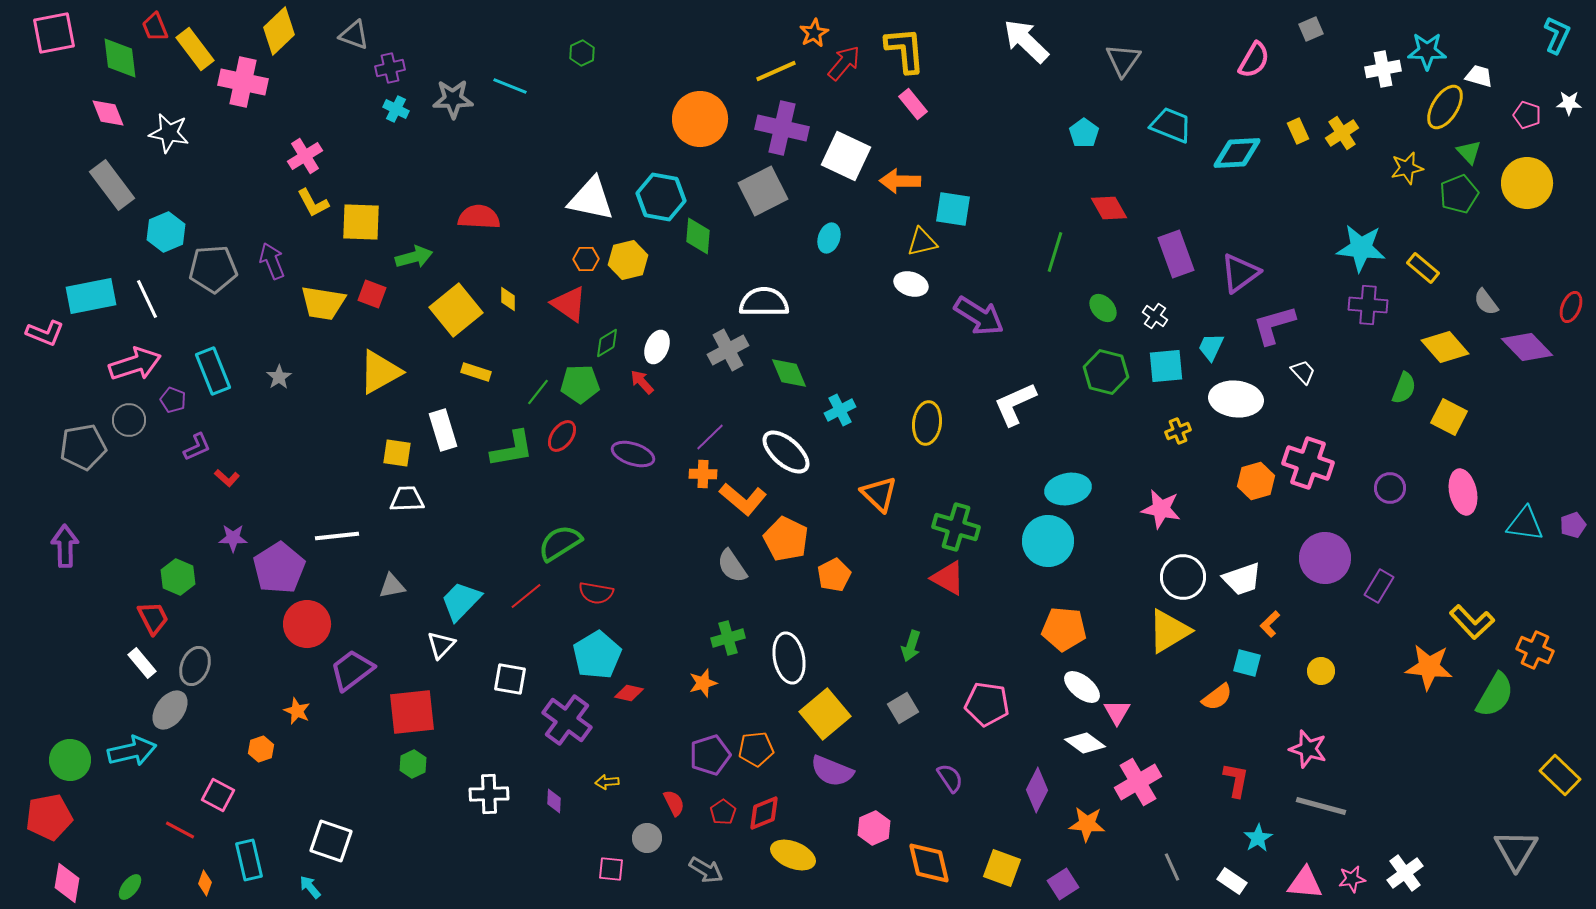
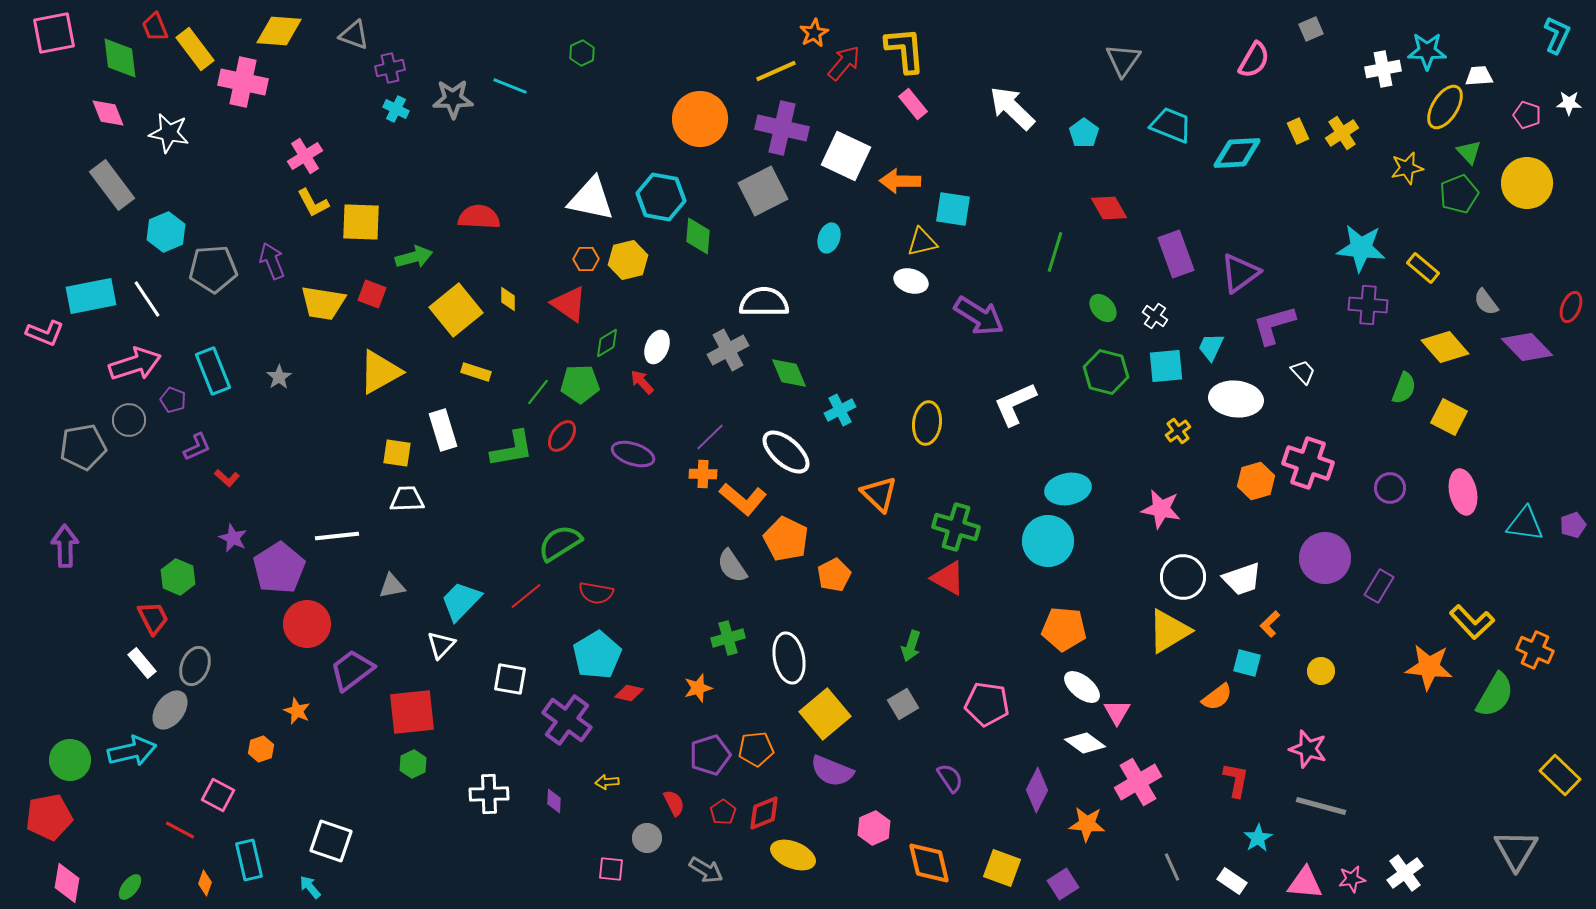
yellow diamond at (279, 31): rotated 48 degrees clockwise
white arrow at (1026, 41): moved 14 px left, 67 px down
white trapezoid at (1479, 76): rotated 20 degrees counterclockwise
white ellipse at (911, 284): moved 3 px up
white line at (147, 299): rotated 9 degrees counterclockwise
yellow cross at (1178, 431): rotated 15 degrees counterclockwise
purple star at (233, 538): rotated 24 degrees clockwise
orange star at (703, 683): moved 5 px left, 5 px down
gray square at (903, 708): moved 4 px up
